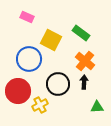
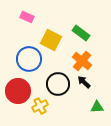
orange cross: moved 3 px left
black arrow: rotated 48 degrees counterclockwise
yellow cross: moved 1 px down
